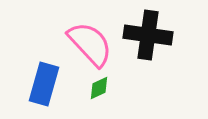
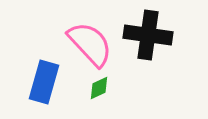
blue rectangle: moved 2 px up
